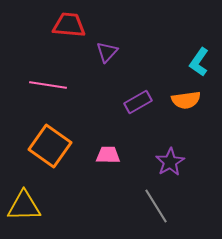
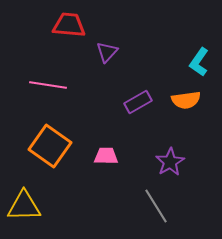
pink trapezoid: moved 2 px left, 1 px down
